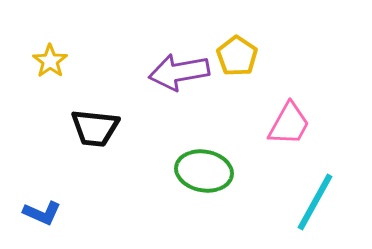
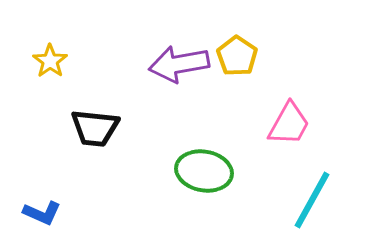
purple arrow: moved 8 px up
cyan line: moved 3 px left, 2 px up
